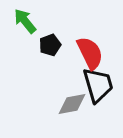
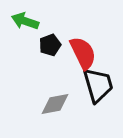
green arrow: rotated 32 degrees counterclockwise
red semicircle: moved 7 px left
gray diamond: moved 17 px left
